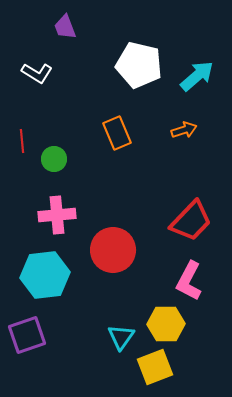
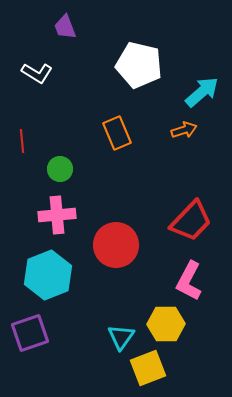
cyan arrow: moved 5 px right, 16 px down
green circle: moved 6 px right, 10 px down
red circle: moved 3 px right, 5 px up
cyan hexagon: moved 3 px right; rotated 15 degrees counterclockwise
purple square: moved 3 px right, 2 px up
yellow square: moved 7 px left, 1 px down
